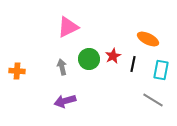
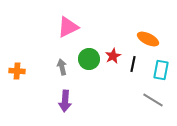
purple arrow: rotated 70 degrees counterclockwise
